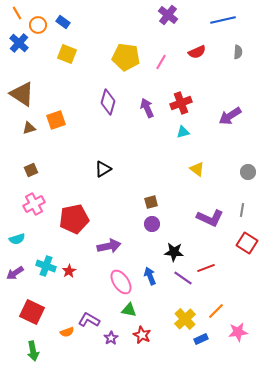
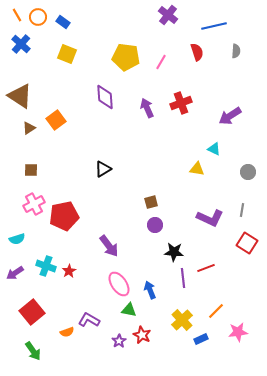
orange line at (17, 13): moved 2 px down
blue line at (223, 20): moved 9 px left, 6 px down
orange circle at (38, 25): moved 8 px up
blue cross at (19, 43): moved 2 px right, 1 px down
red semicircle at (197, 52): rotated 84 degrees counterclockwise
gray semicircle at (238, 52): moved 2 px left, 1 px up
brown triangle at (22, 94): moved 2 px left, 2 px down
purple diamond at (108, 102): moved 3 px left, 5 px up; rotated 20 degrees counterclockwise
orange square at (56, 120): rotated 18 degrees counterclockwise
brown triangle at (29, 128): rotated 16 degrees counterclockwise
cyan triangle at (183, 132): moved 31 px right, 17 px down; rotated 40 degrees clockwise
yellow triangle at (197, 169): rotated 28 degrees counterclockwise
brown square at (31, 170): rotated 24 degrees clockwise
red pentagon at (74, 219): moved 10 px left, 3 px up
purple circle at (152, 224): moved 3 px right, 1 px down
purple arrow at (109, 246): rotated 65 degrees clockwise
blue arrow at (150, 276): moved 14 px down
purple line at (183, 278): rotated 48 degrees clockwise
pink ellipse at (121, 282): moved 2 px left, 2 px down
red square at (32, 312): rotated 25 degrees clockwise
yellow cross at (185, 319): moved 3 px left, 1 px down
purple star at (111, 338): moved 8 px right, 3 px down
green arrow at (33, 351): rotated 24 degrees counterclockwise
